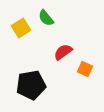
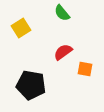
green semicircle: moved 16 px right, 5 px up
orange square: rotated 14 degrees counterclockwise
black pentagon: rotated 20 degrees clockwise
